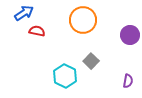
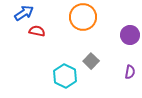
orange circle: moved 3 px up
purple semicircle: moved 2 px right, 9 px up
